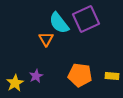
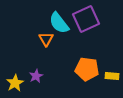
orange pentagon: moved 7 px right, 6 px up
